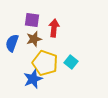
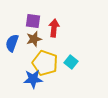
purple square: moved 1 px right, 1 px down
blue star: rotated 18 degrees clockwise
